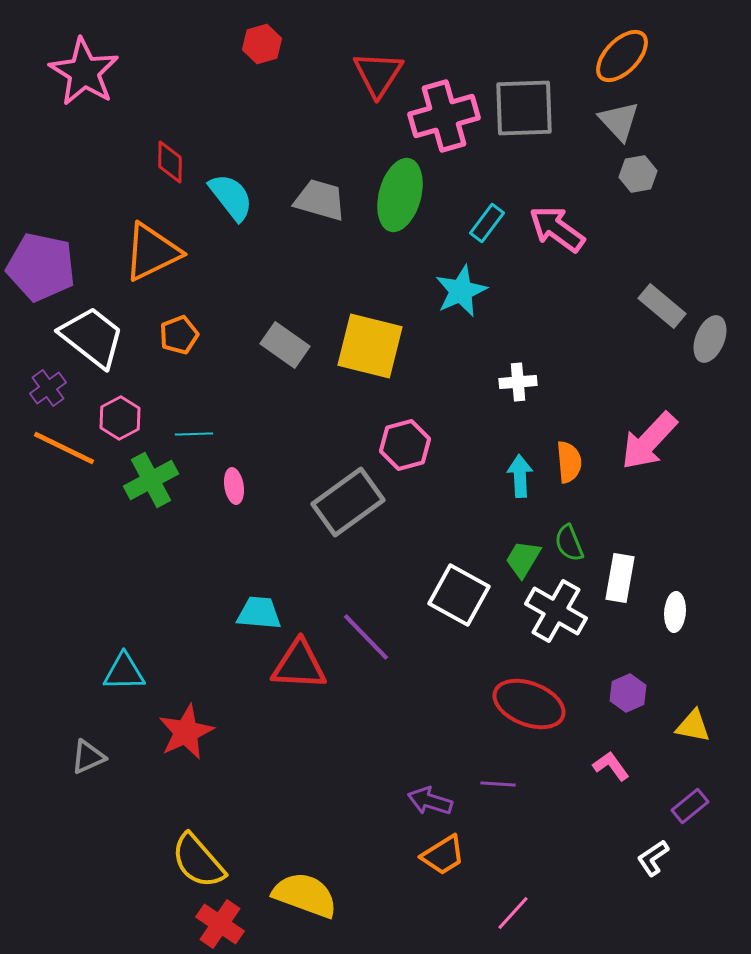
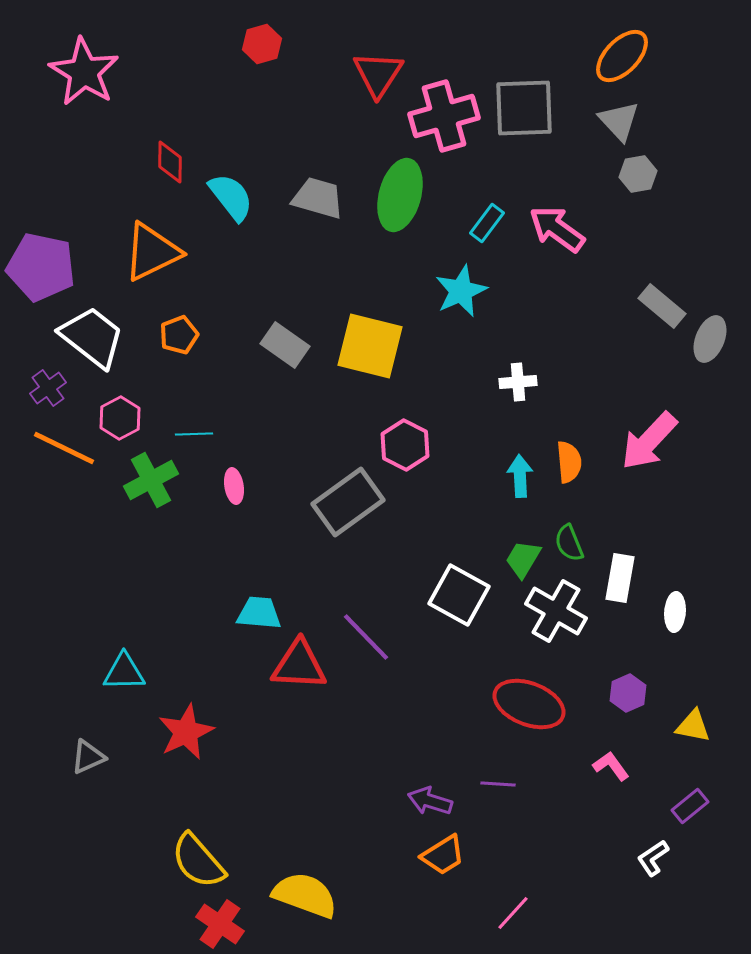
gray trapezoid at (320, 200): moved 2 px left, 2 px up
pink hexagon at (405, 445): rotated 18 degrees counterclockwise
